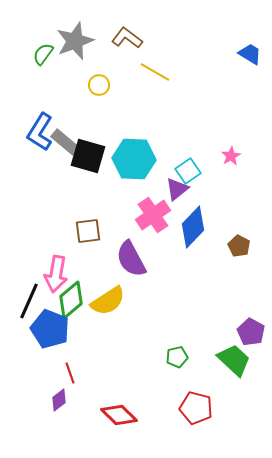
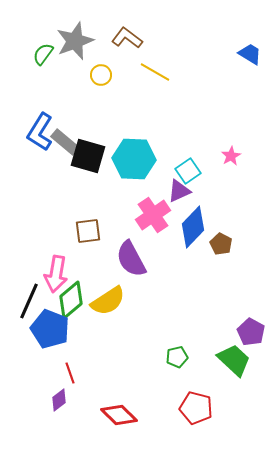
yellow circle: moved 2 px right, 10 px up
purple triangle: moved 2 px right, 2 px down; rotated 15 degrees clockwise
brown pentagon: moved 18 px left, 2 px up
